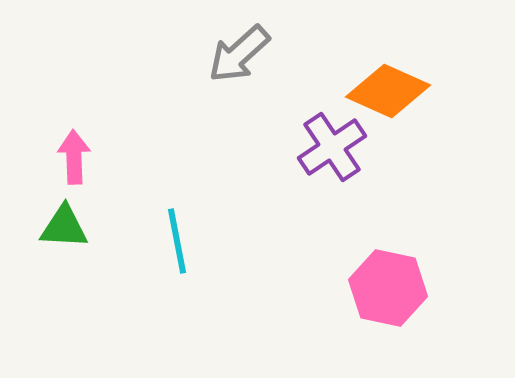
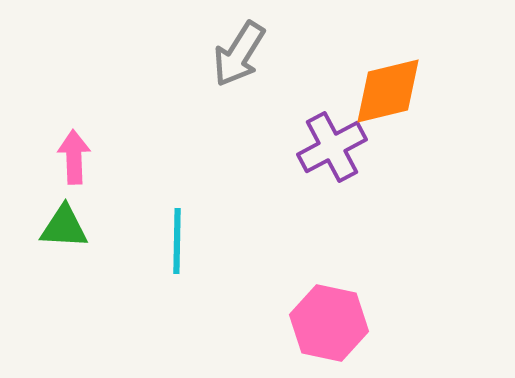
gray arrow: rotated 16 degrees counterclockwise
orange diamond: rotated 38 degrees counterclockwise
purple cross: rotated 6 degrees clockwise
cyan line: rotated 12 degrees clockwise
pink hexagon: moved 59 px left, 35 px down
